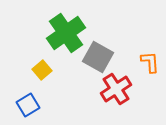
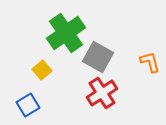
orange L-shape: rotated 10 degrees counterclockwise
red cross: moved 14 px left, 4 px down
